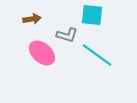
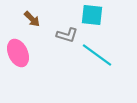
brown arrow: rotated 54 degrees clockwise
pink ellipse: moved 24 px left; rotated 24 degrees clockwise
